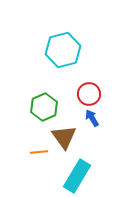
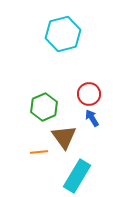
cyan hexagon: moved 16 px up
